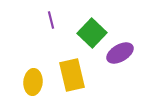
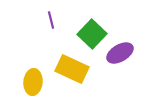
green square: moved 1 px down
yellow rectangle: moved 6 px up; rotated 52 degrees counterclockwise
